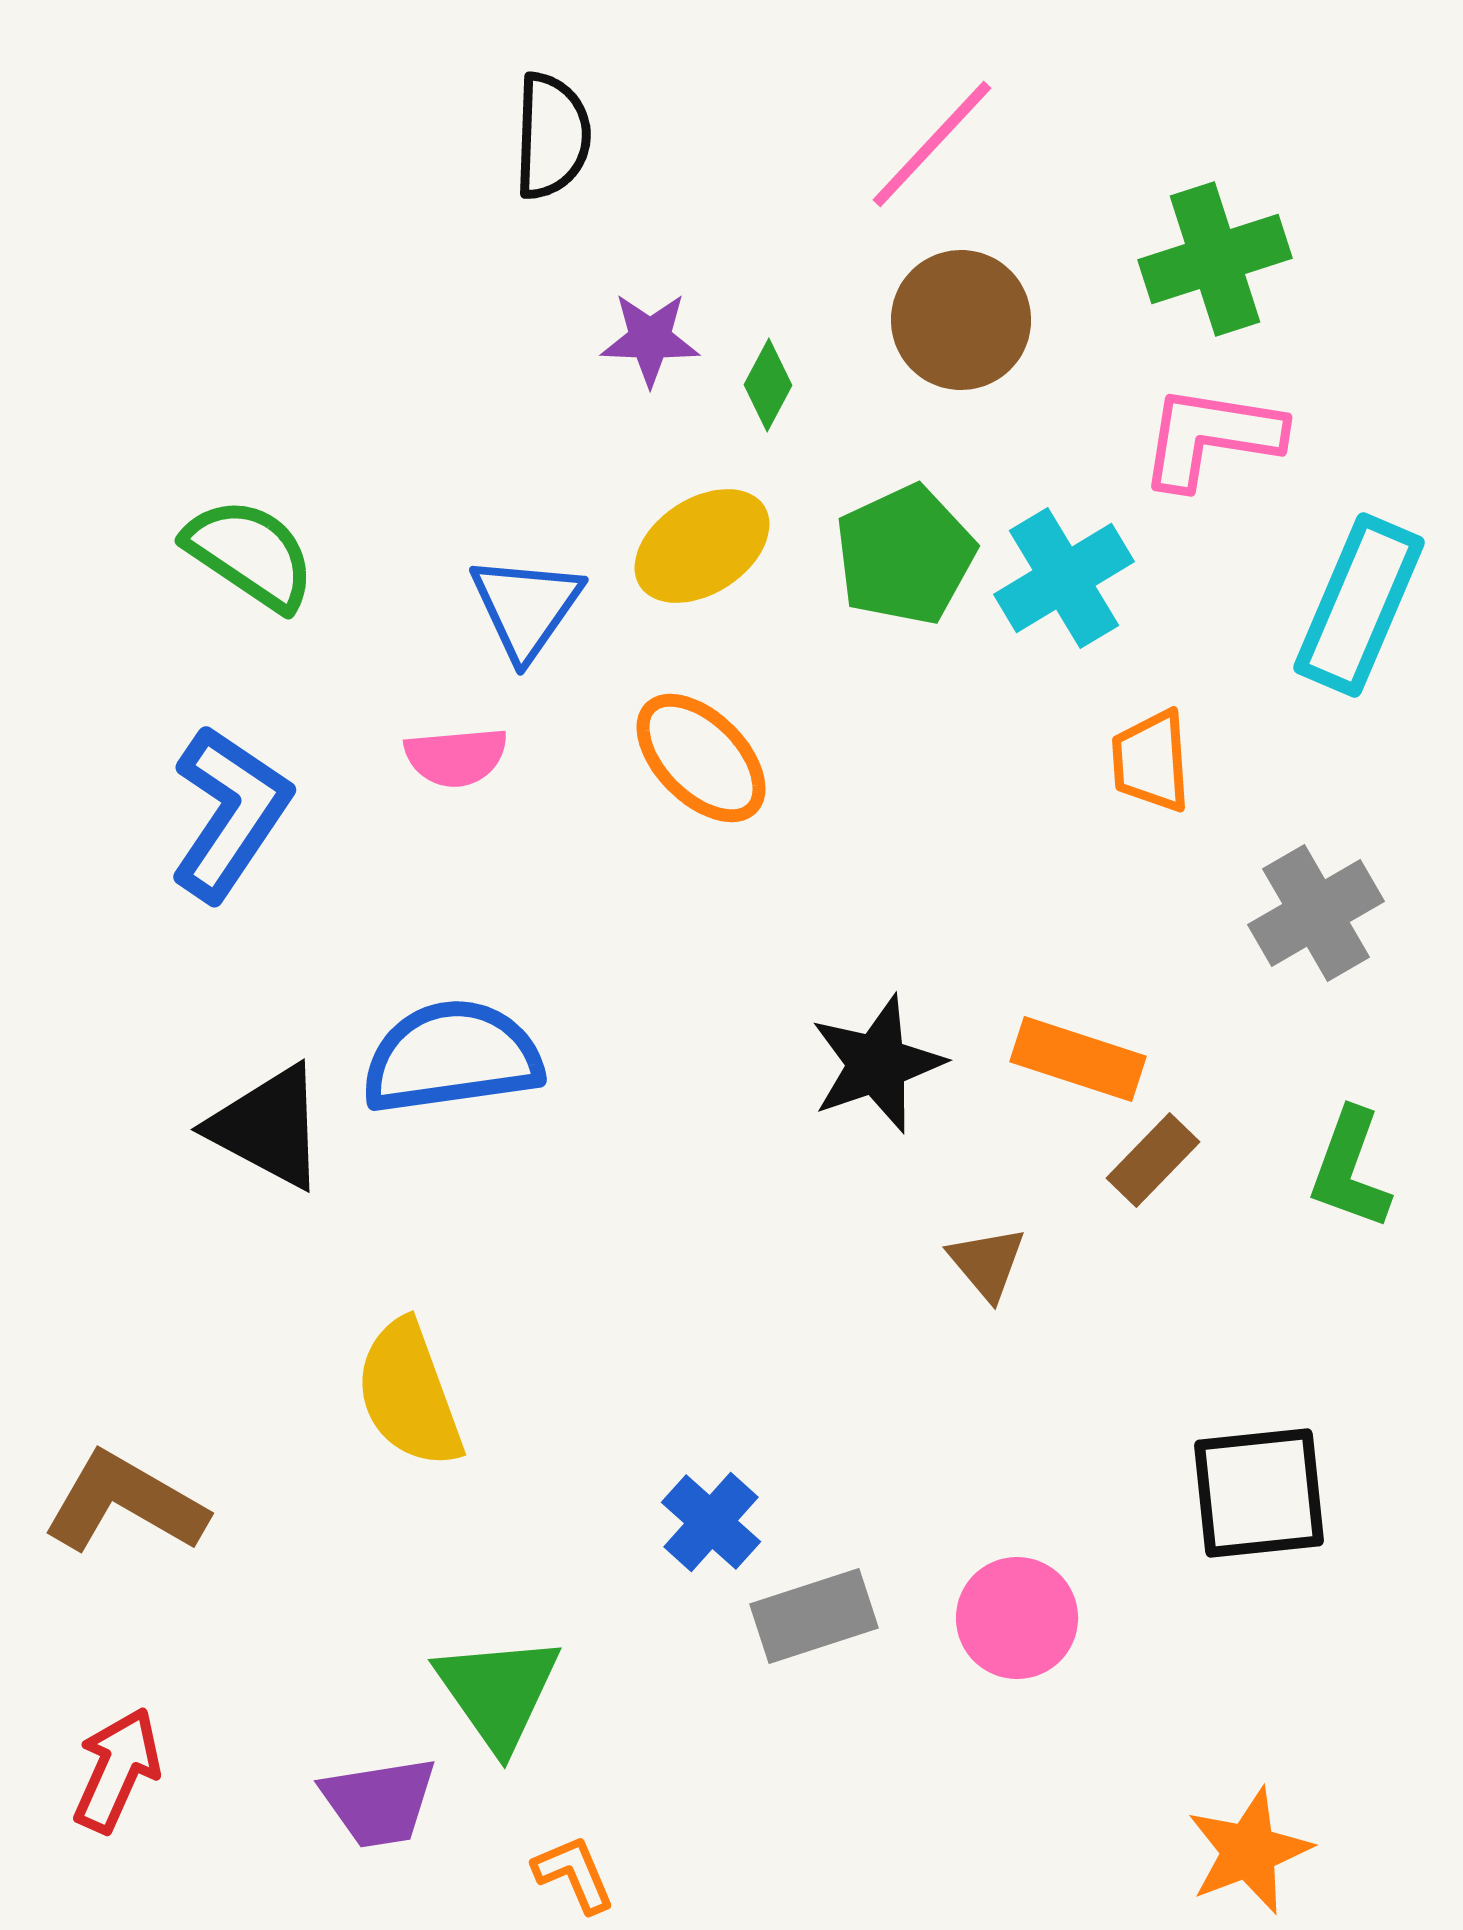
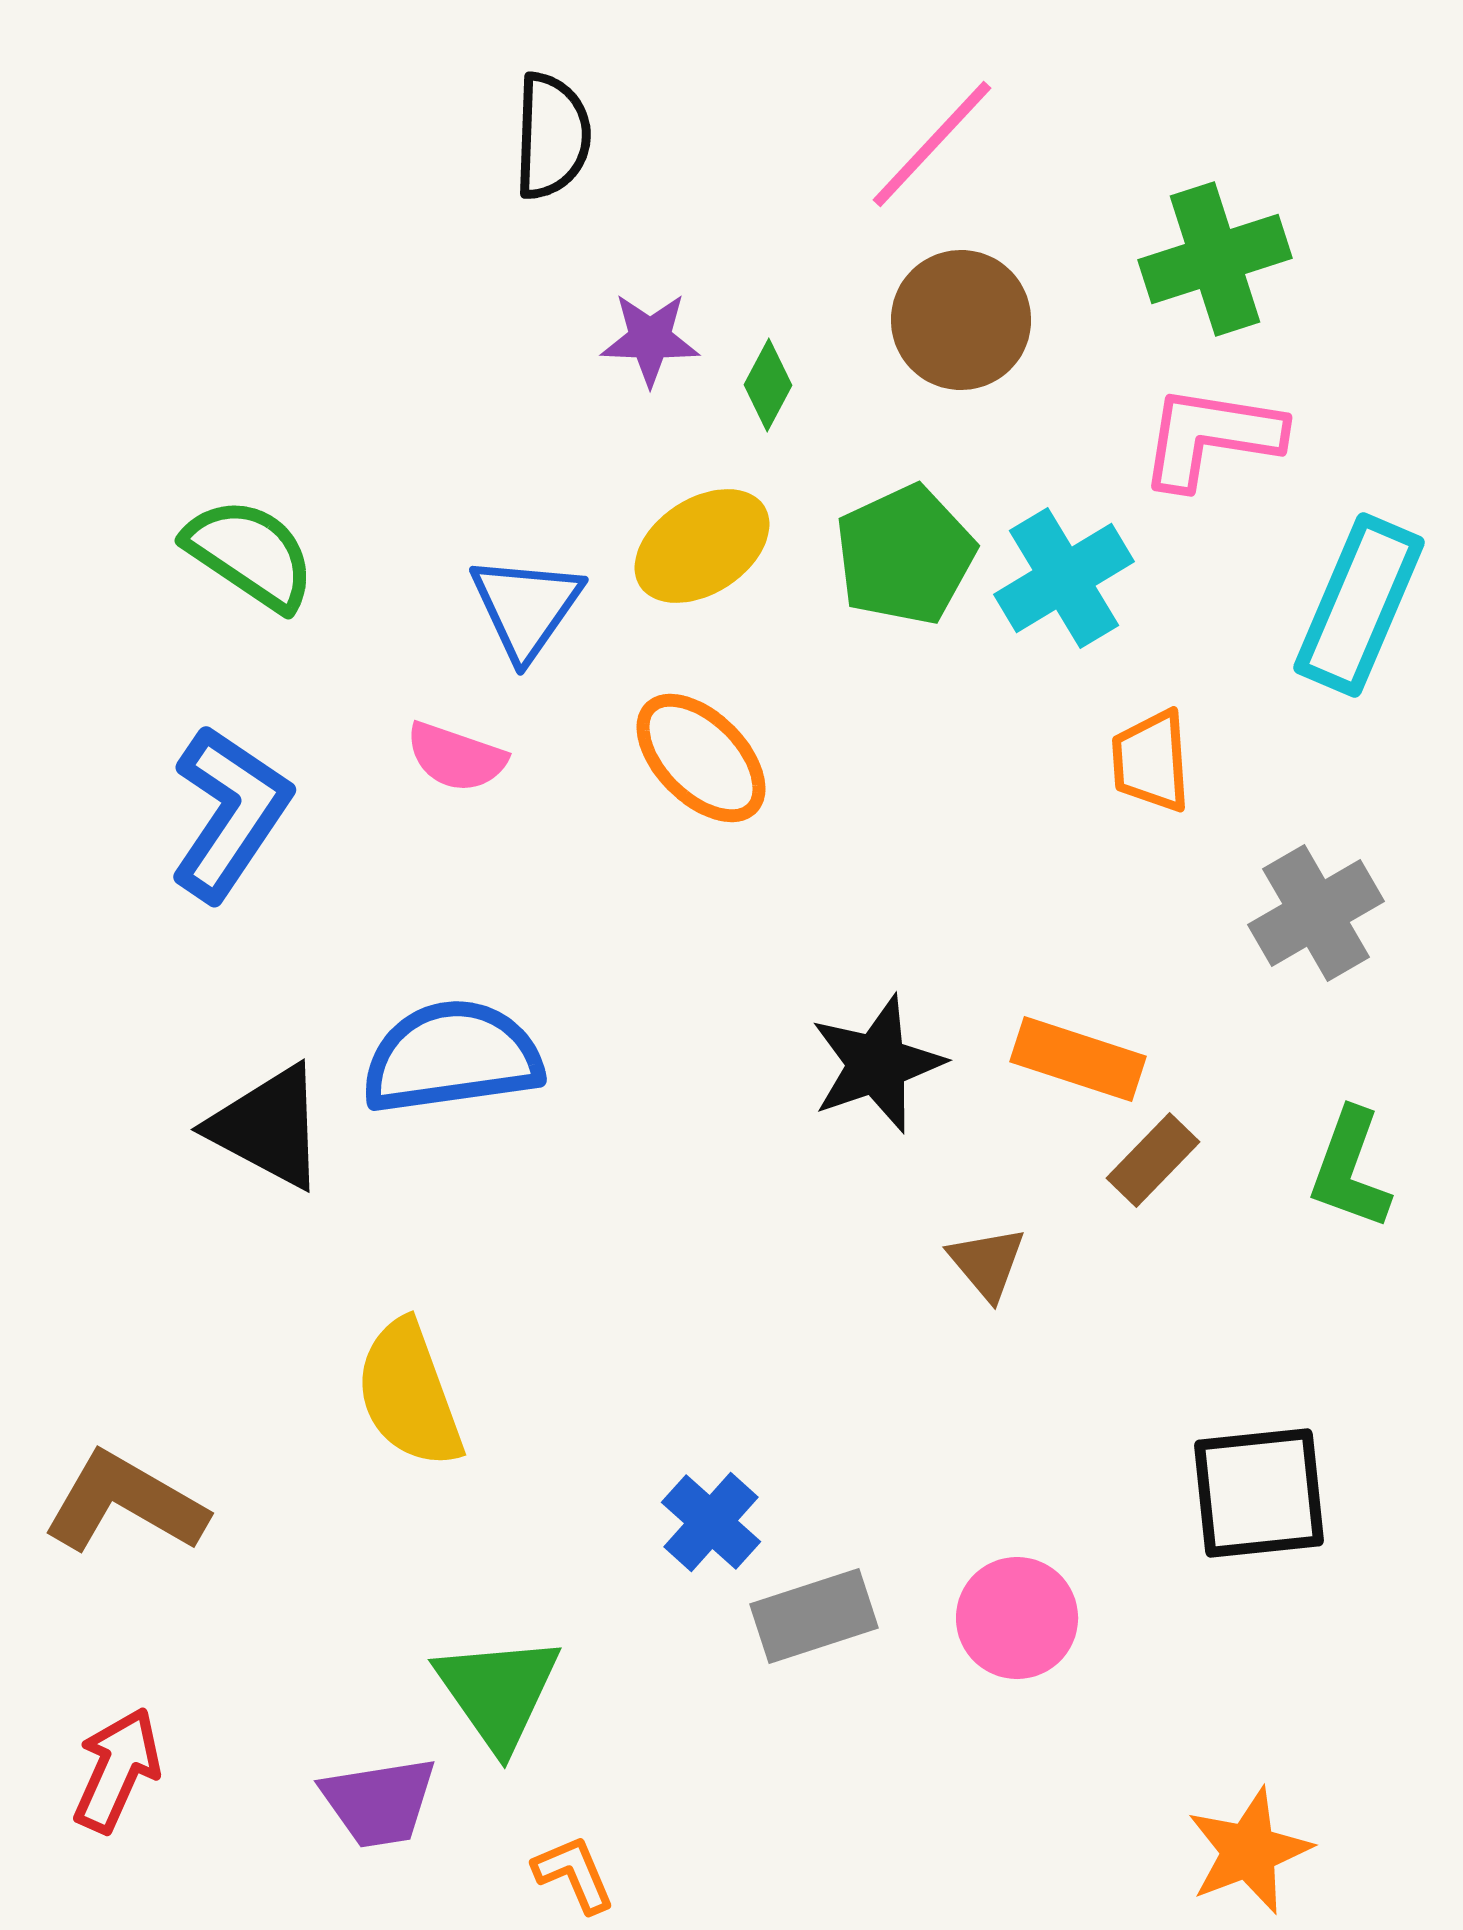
pink semicircle: rotated 24 degrees clockwise
